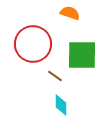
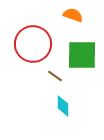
orange semicircle: moved 3 px right, 2 px down
cyan diamond: moved 2 px right, 1 px down
